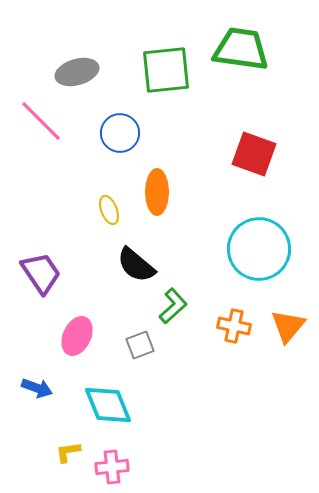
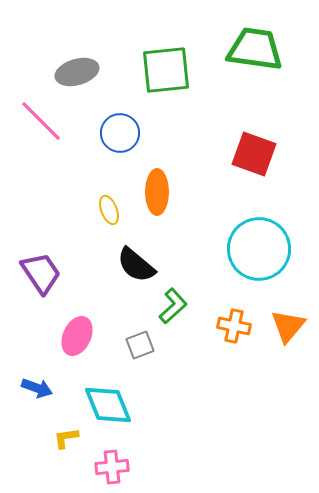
green trapezoid: moved 14 px right
yellow L-shape: moved 2 px left, 14 px up
